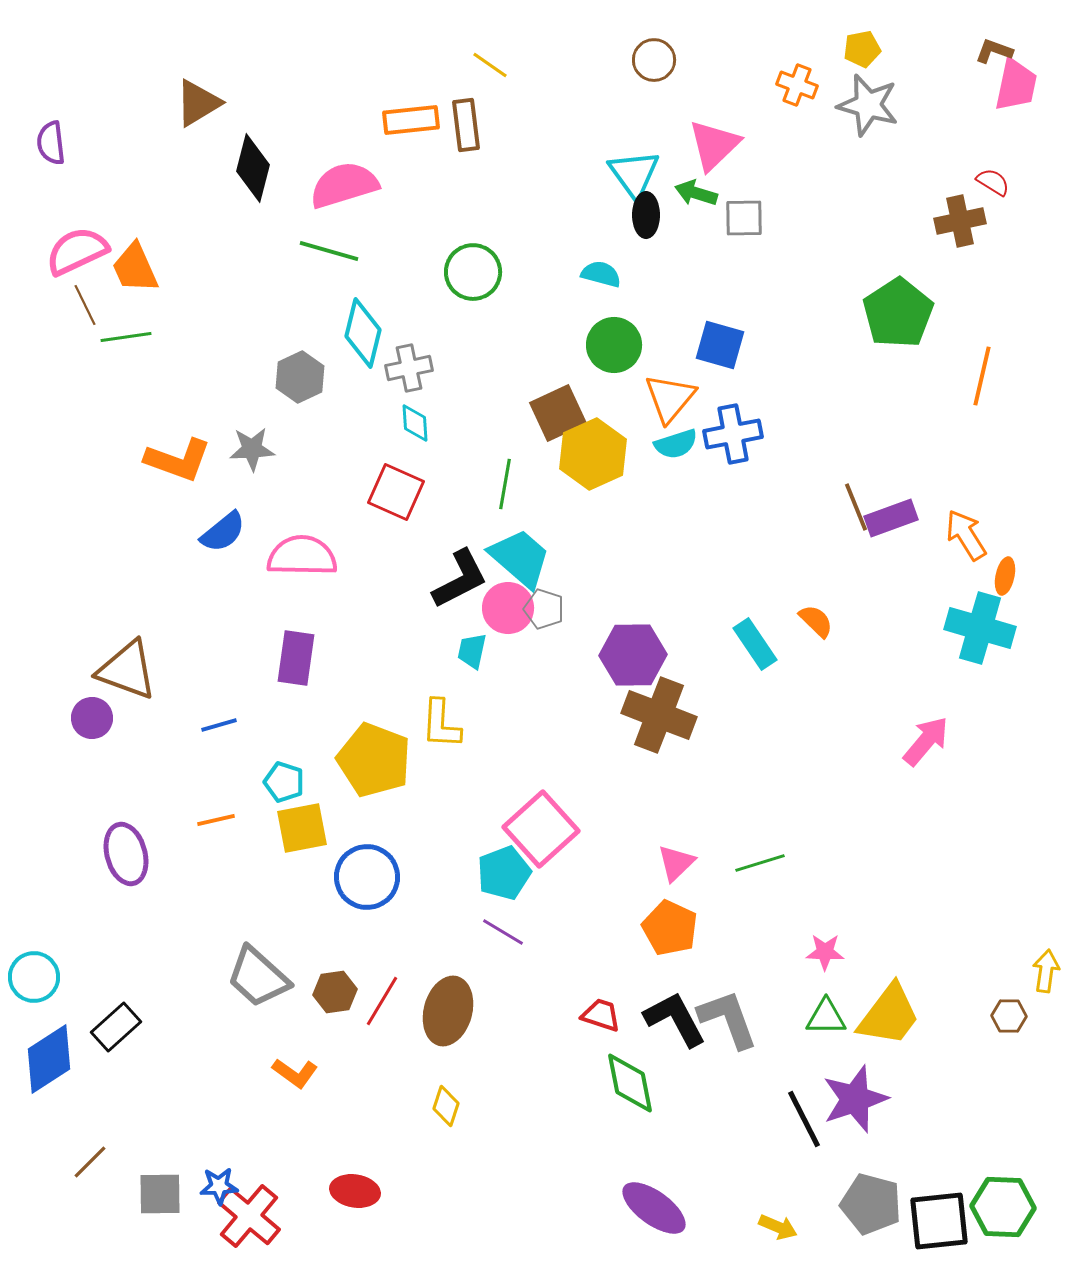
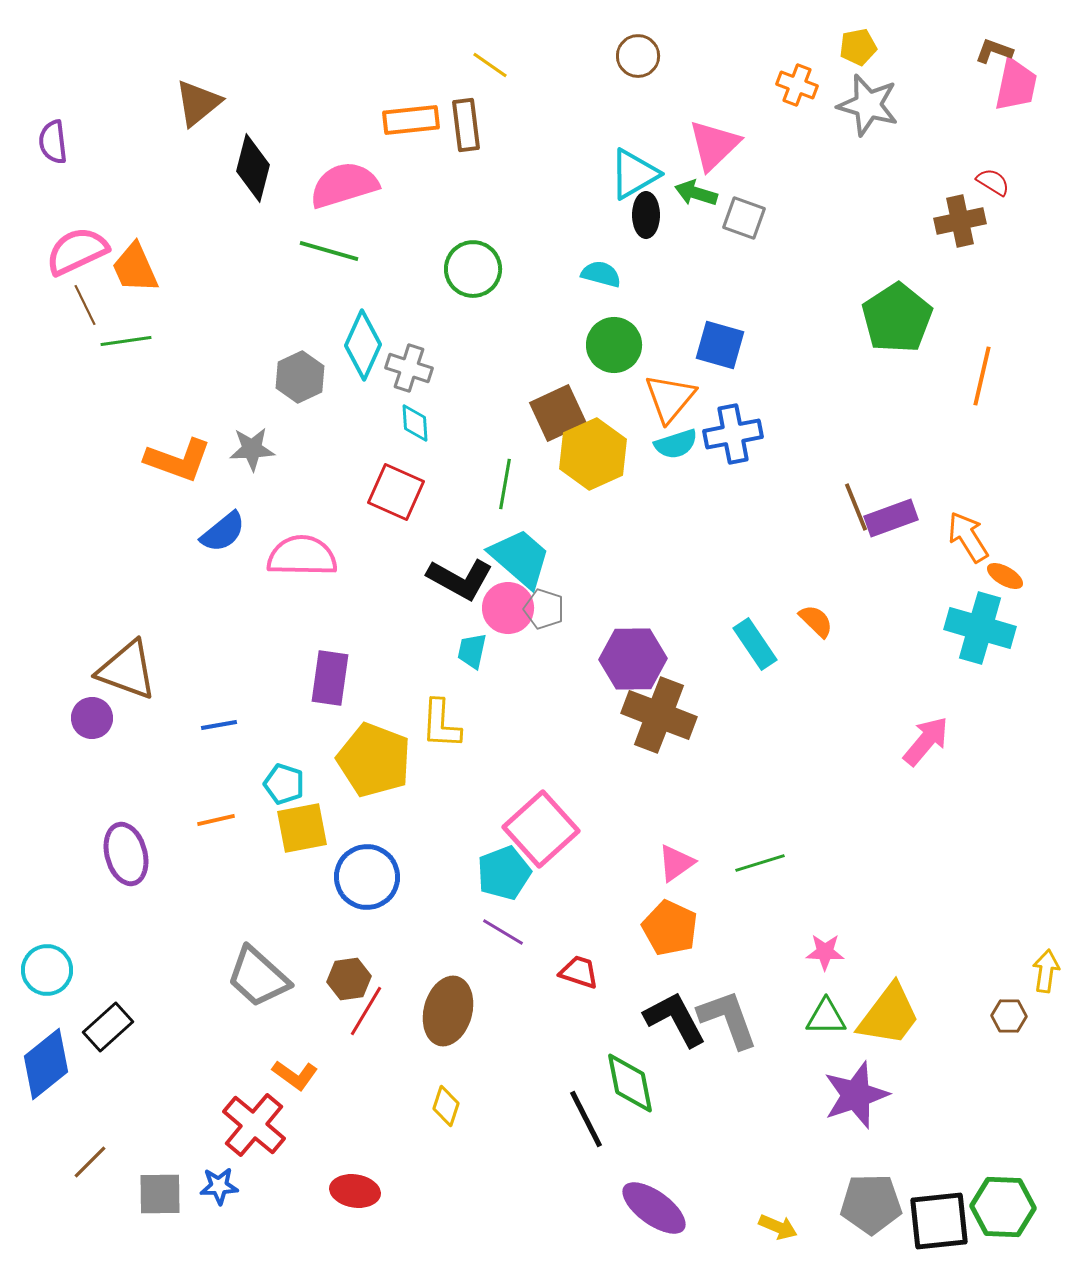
yellow pentagon at (862, 49): moved 4 px left, 2 px up
brown circle at (654, 60): moved 16 px left, 4 px up
brown triangle at (198, 103): rotated 8 degrees counterclockwise
purple semicircle at (51, 143): moved 2 px right, 1 px up
cyan triangle at (634, 174): rotated 36 degrees clockwise
gray square at (744, 218): rotated 21 degrees clockwise
green circle at (473, 272): moved 3 px up
green pentagon at (898, 313): moved 1 px left, 5 px down
cyan diamond at (363, 333): moved 12 px down; rotated 10 degrees clockwise
green line at (126, 337): moved 4 px down
gray cross at (409, 368): rotated 30 degrees clockwise
orange arrow at (966, 535): moved 2 px right, 2 px down
orange ellipse at (1005, 576): rotated 72 degrees counterclockwise
black L-shape at (460, 579): rotated 56 degrees clockwise
purple hexagon at (633, 655): moved 4 px down
purple rectangle at (296, 658): moved 34 px right, 20 px down
blue line at (219, 725): rotated 6 degrees clockwise
cyan pentagon at (284, 782): moved 2 px down
pink triangle at (676, 863): rotated 9 degrees clockwise
cyan circle at (34, 977): moved 13 px right, 7 px up
brown hexagon at (335, 992): moved 14 px right, 13 px up
red line at (382, 1001): moved 16 px left, 10 px down
red trapezoid at (601, 1015): moved 22 px left, 43 px up
black rectangle at (116, 1027): moved 8 px left
blue diamond at (49, 1059): moved 3 px left, 5 px down; rotated 6 degrees counterclockwise
orange L-shape at (295, 1073): moved 2 px down
purple star at (855, 1099): moved 1 px right, 4 px up
black line at (804, 1119): moved 218 px left
gray pentagon at (871, 1204): rotated 16 degrees counterclockwise
red cross at (249, 1216): moved 5 px right, 91 px up
